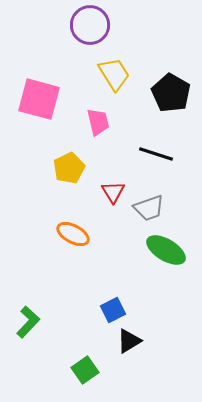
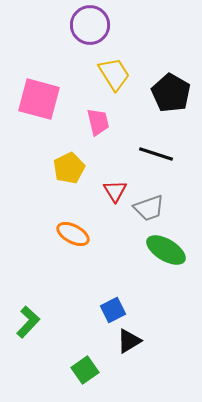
red triangle: moved 2 px right, 1 px up
